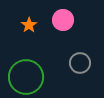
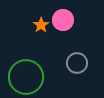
orange star: moved 12 px right
gray circle: moved 3 px left
